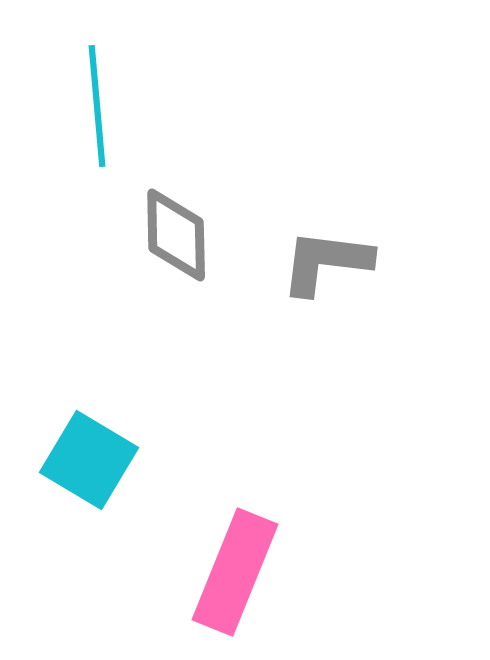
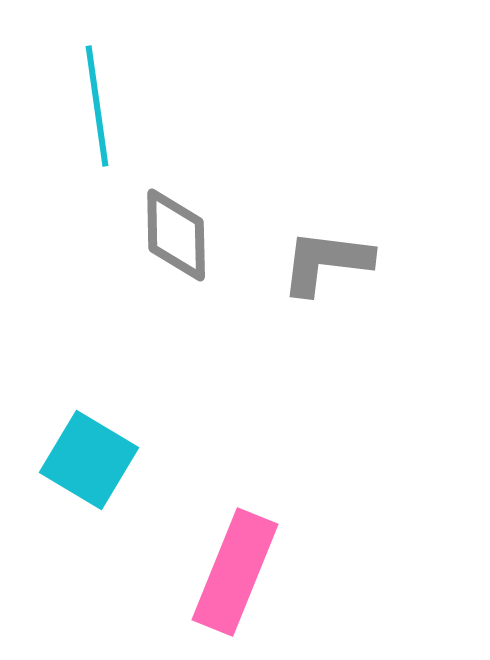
cyan line: rotated 3 degrees counterclockwise
